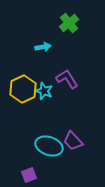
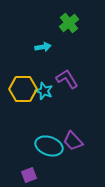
yellow hexagon: rotated 24 degrees clockwise
